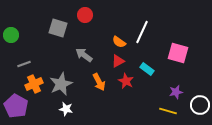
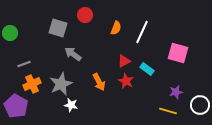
green circle: moved 1 px left, 2 px up
orange semicircle: moved 3 px left, 14 px up; rotated 104 degrees counterclockwise
gray arrow: moved 11 px left, 1 px up
red triangle: moved 6 px right
orange cross: moved 2 px left
white star: moved 5 px right, 4 px up
